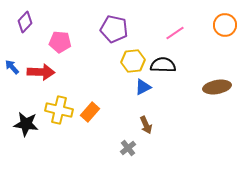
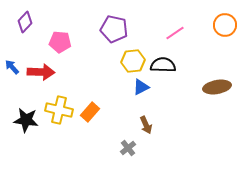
blue triangle: moved 2 px left
black star: moved 4 px up
